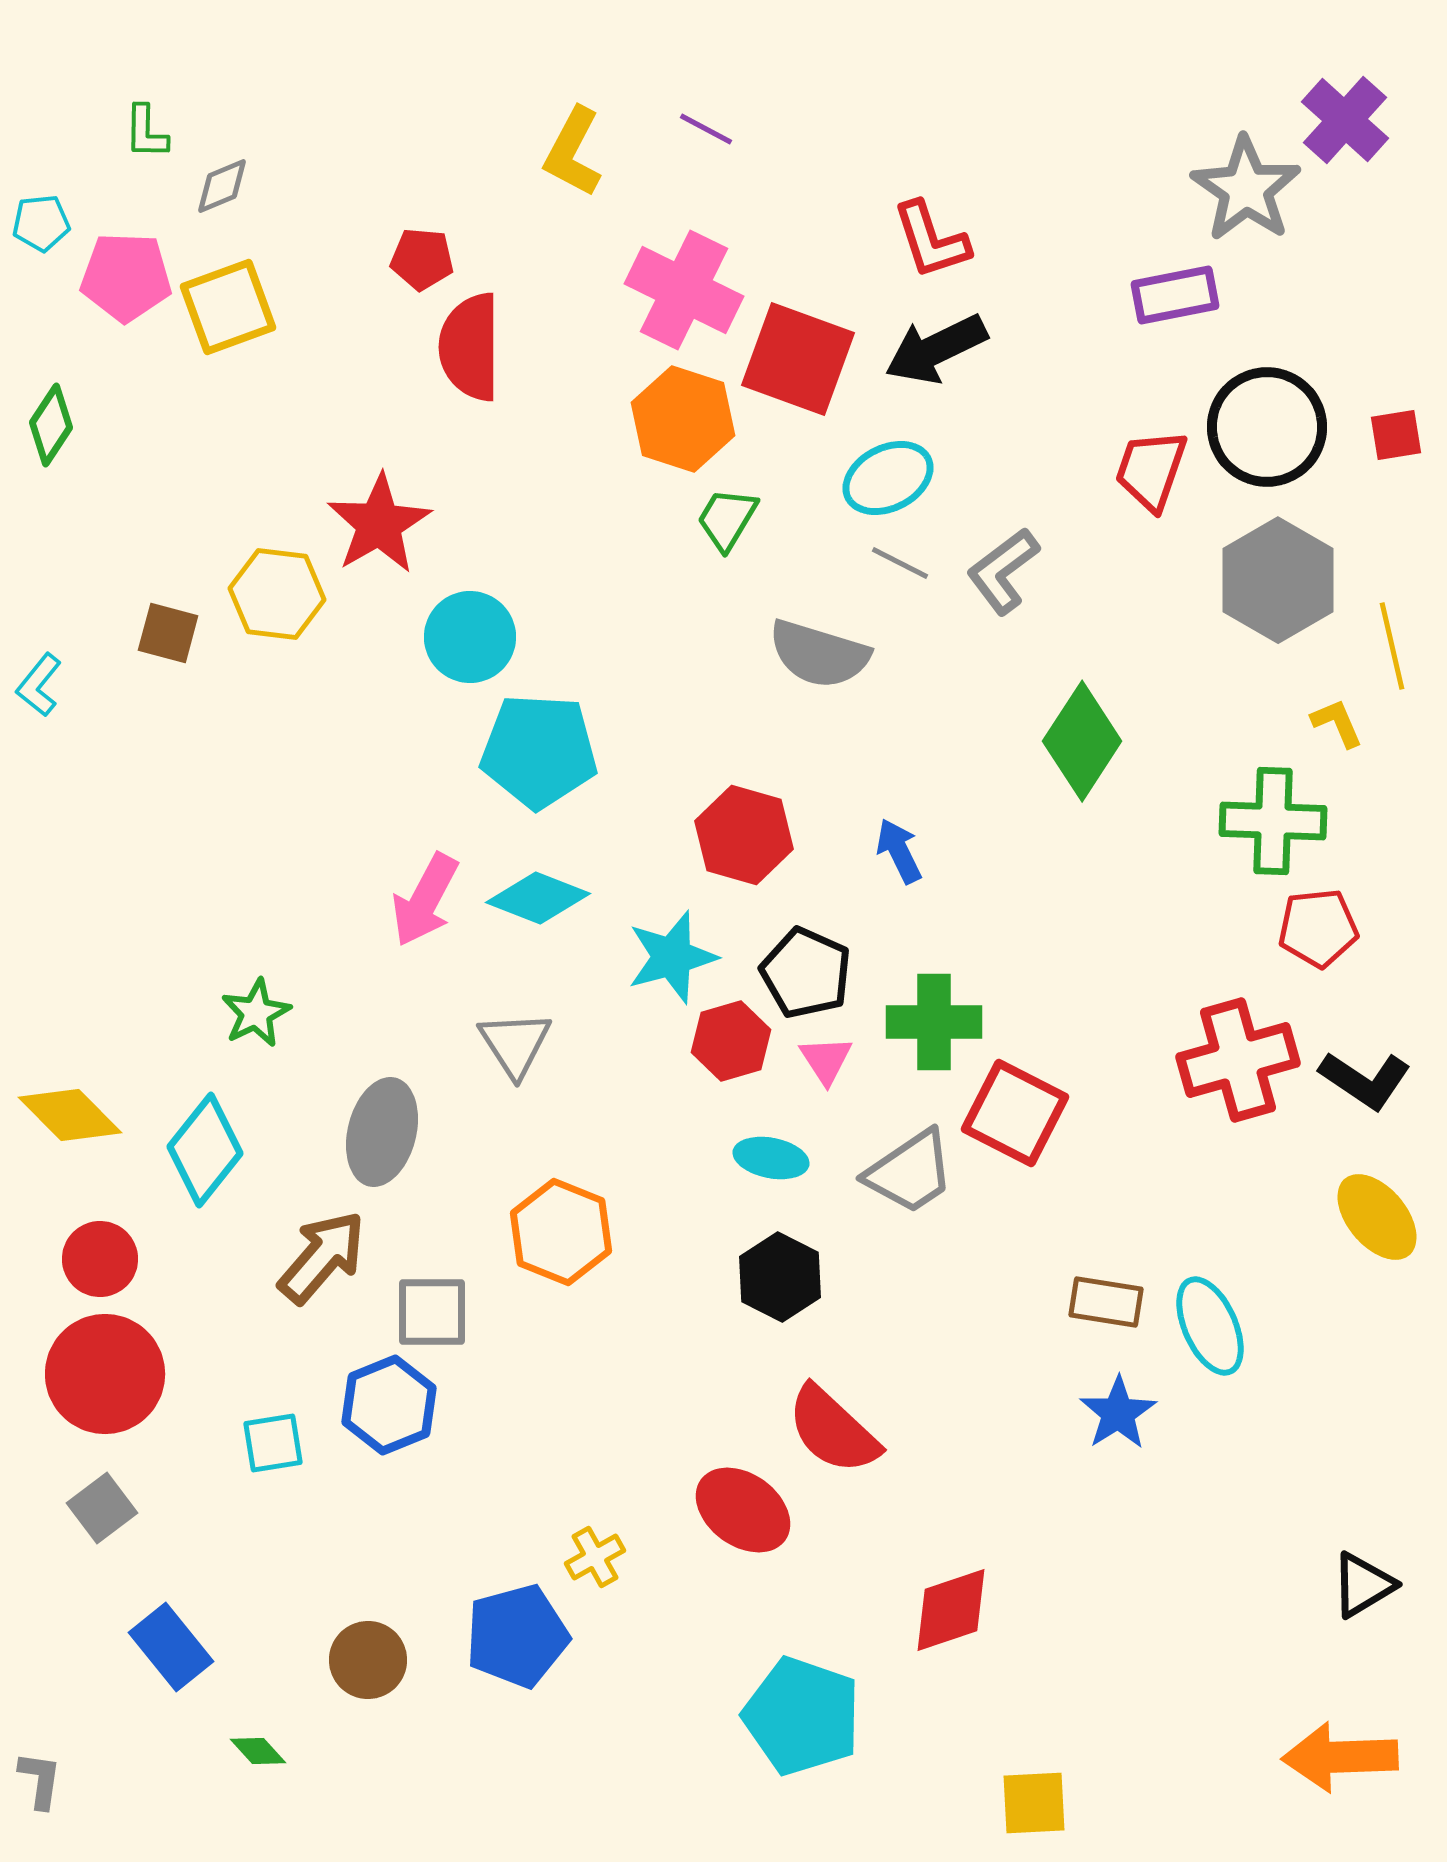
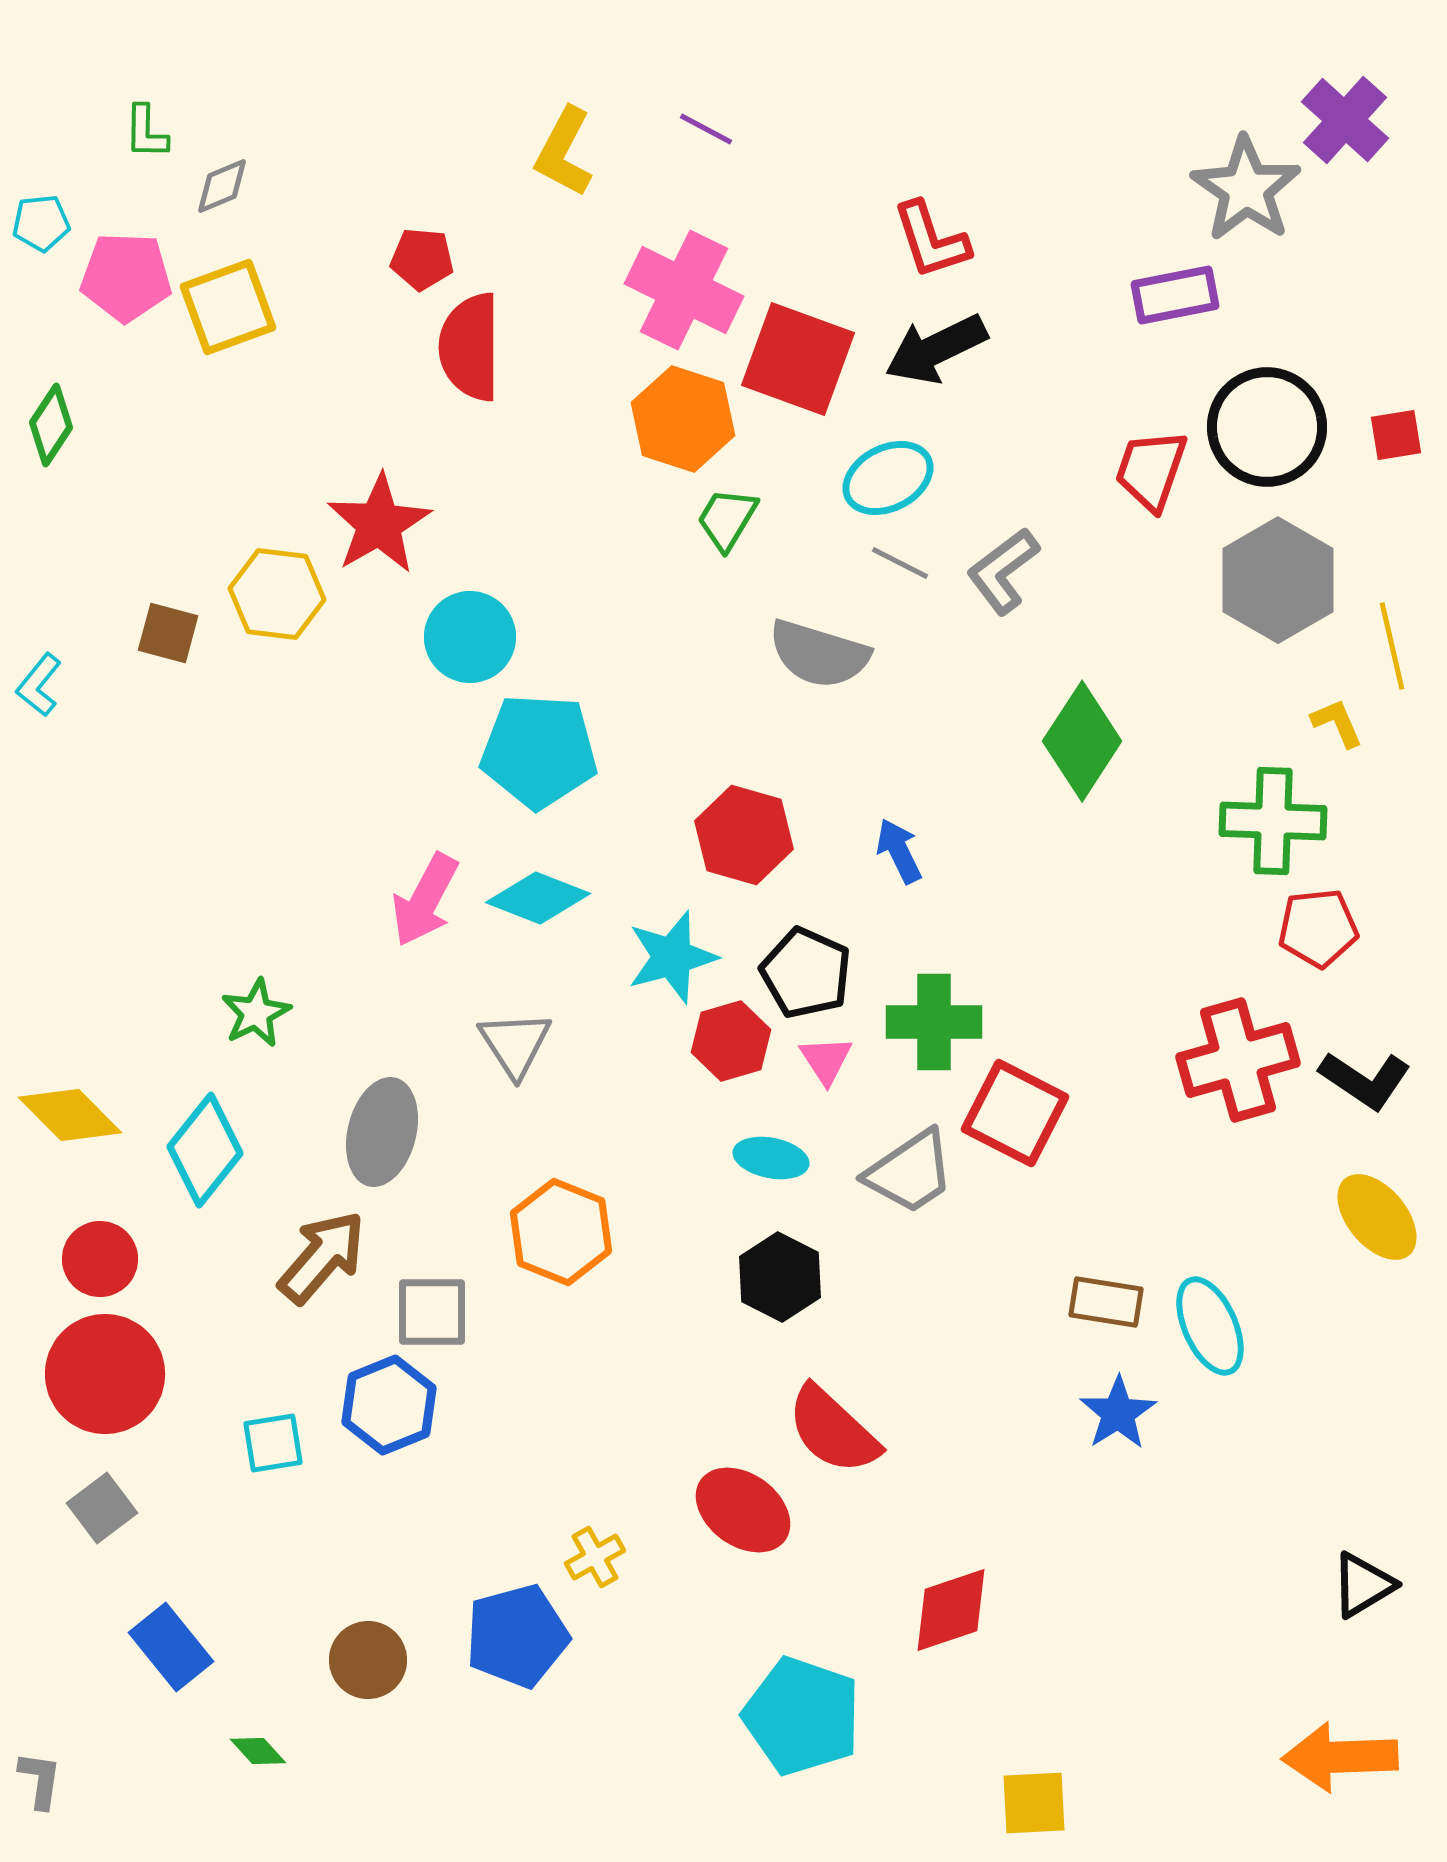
yellow L-shape at (573, 152): moved 9 px left
